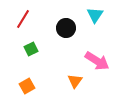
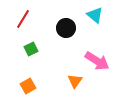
cyan triangle: rotated 24 degrees counterclockwise
orange square: moved 1 px right
